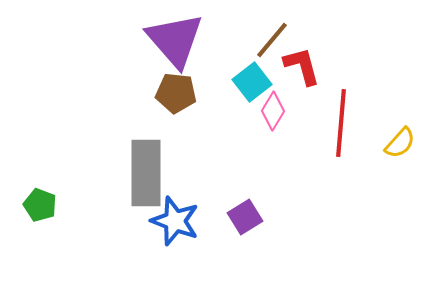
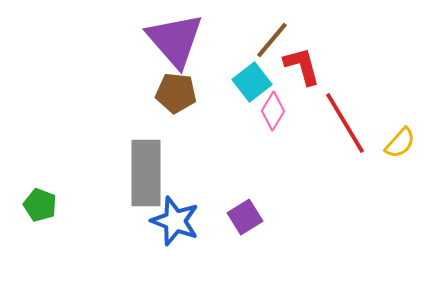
red line: moved 4 px right; rotated 36 degrees counterclockwise
